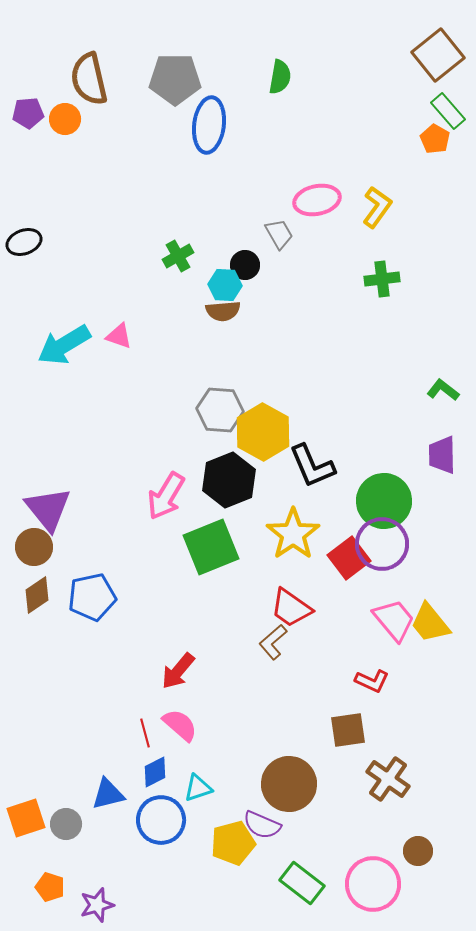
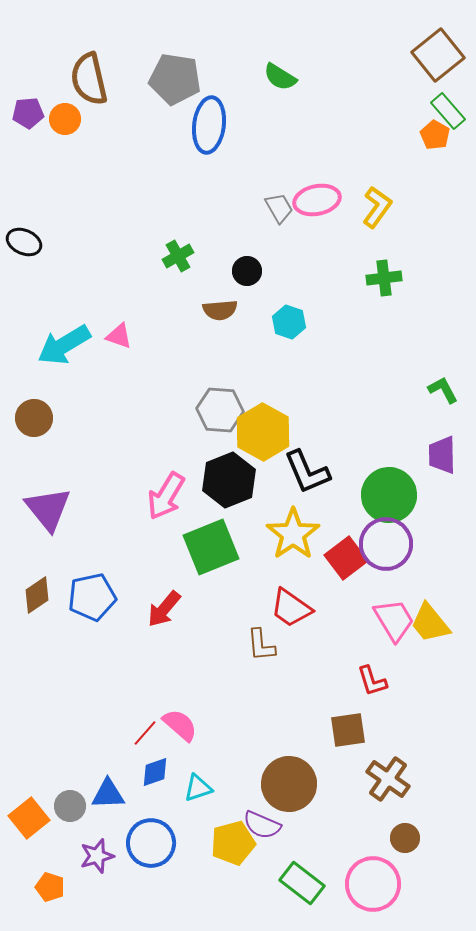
green semicircle at (280, 77): rotated 112 degrees clockwise
gray pentagon at (175, 79): rotated 9 degrees clockwise
orange pentagon at (435, 139): moved 4 px up
gray trapezoid at (279, 234): moved 26 px up
black ellipse at (24, 242): rotated 44 degrees clockwise
black circle at (245, 265): moved 2 px right, 6 px down
green cross at (382, 279): moved 2 px right, 1 px up
cyan hexagon at (225, 285): moved 64 px right, 37 px down; rotated 16 degrees clockwise
brown semicircle at (223, 311): moved 3 px left, 1 px up
green L-shape at (443, 390): rotated 24 degrees clockwise
black L-shape at (312, 466): moved 5 px left, 6 px down
green circle at (384, 501): moved 5 px right, 6 px up
purple circle at (382, 544): moved 4 px right
brown circle at (34, 547): moved 129 px up
red square at (349, 558): moved 3 px left
pink trapezoid at (394, 620): rotated 9 degrees clockwise
brown L-shape at (273, 642): moved 12 px left, 3 px down; rotated 54 degrees counterclockwise
red arrow at (178, 671): moved 14 px left, 62 px up
red L-shape at (372, 681): rotated 48 degrees clockwise
red line at (145, 733): rotated 56 degrees clockwise
blue diamond at (155, 772): rotated 8 degrees clockwise
blue triangle at (108, 794): rotated 12 degrees clockwise
orange square at (26, 818): moved 3 px right; rotated 21 degrees counterclockwise
blue circle at (161, 820): moved 10 px left, 23 px down
gray circle at (66, 824): moved 4 px right, 18 px up
brown circle at (418, 851): moved 13 px left, 13 px up
purple star at (97, 905): moved 49 px up
